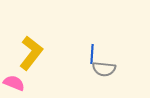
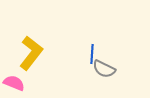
gray semicircle: rotated 20 degrees clockwise
